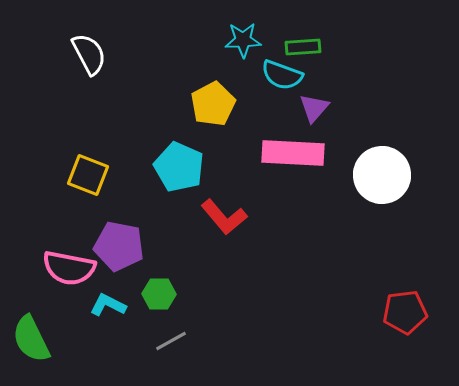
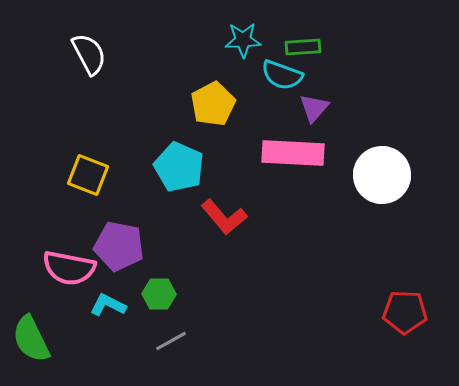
red pentagon: rotated 9 degrees clockwise
